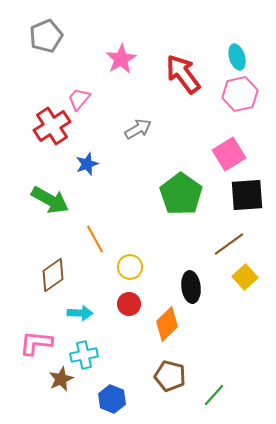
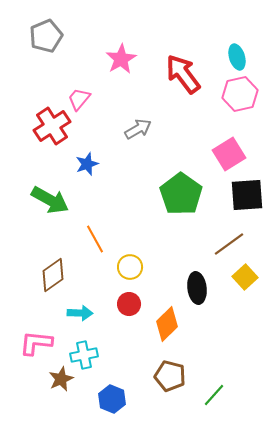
black ellipse: moved 6 px right, 1 px down
